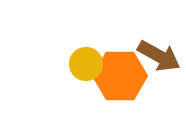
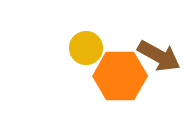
yellow circle: moved 16 px up
